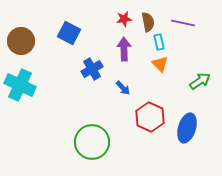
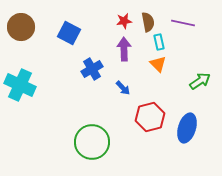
red star: moved 2 px down
brown circle: moved 14 px up
orange triangle: moved 2 px left
red hexagon: rotated 20 degrees clockwise
